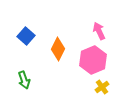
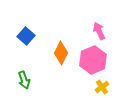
orange diamond: moved 3 px right, 4 px down
